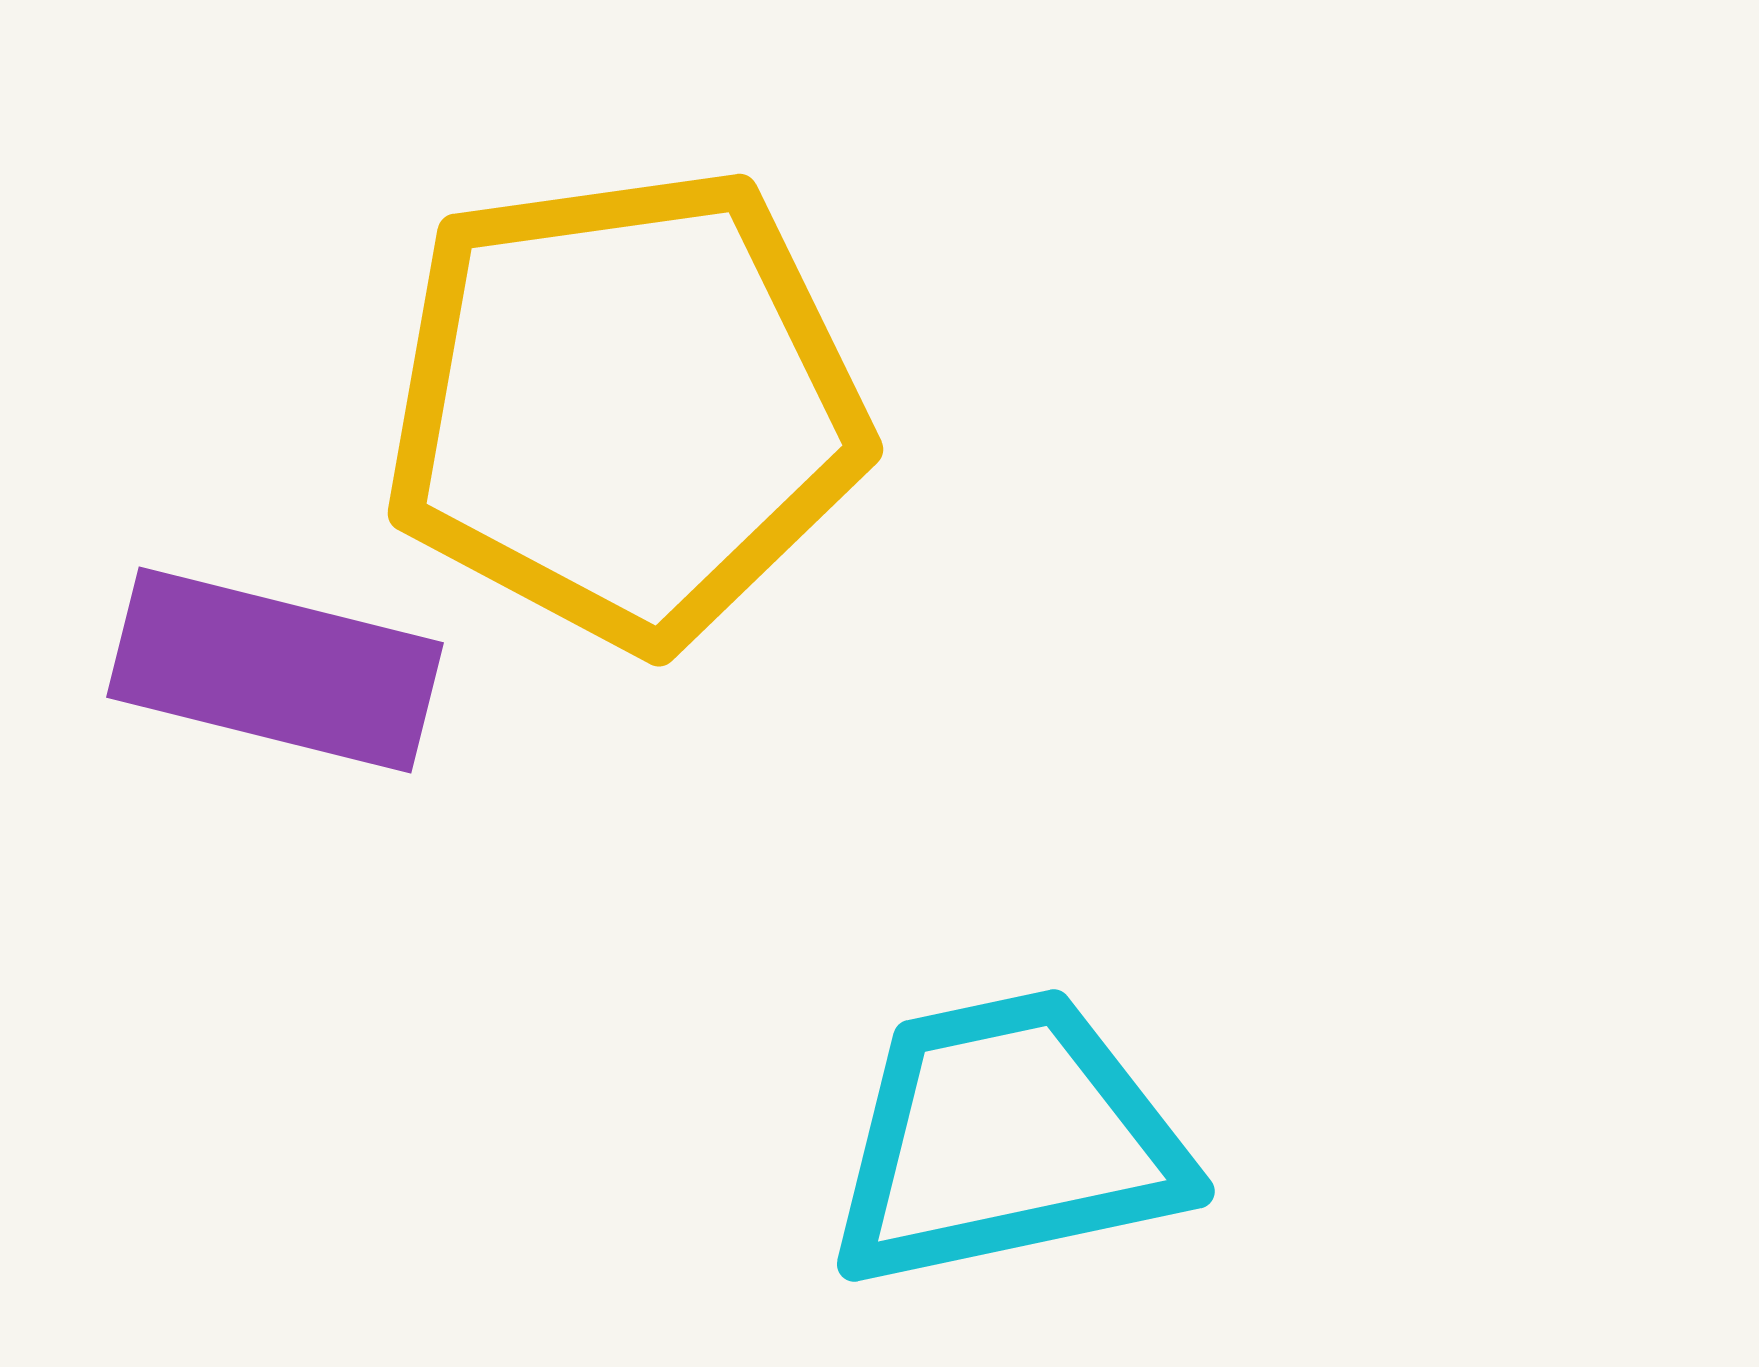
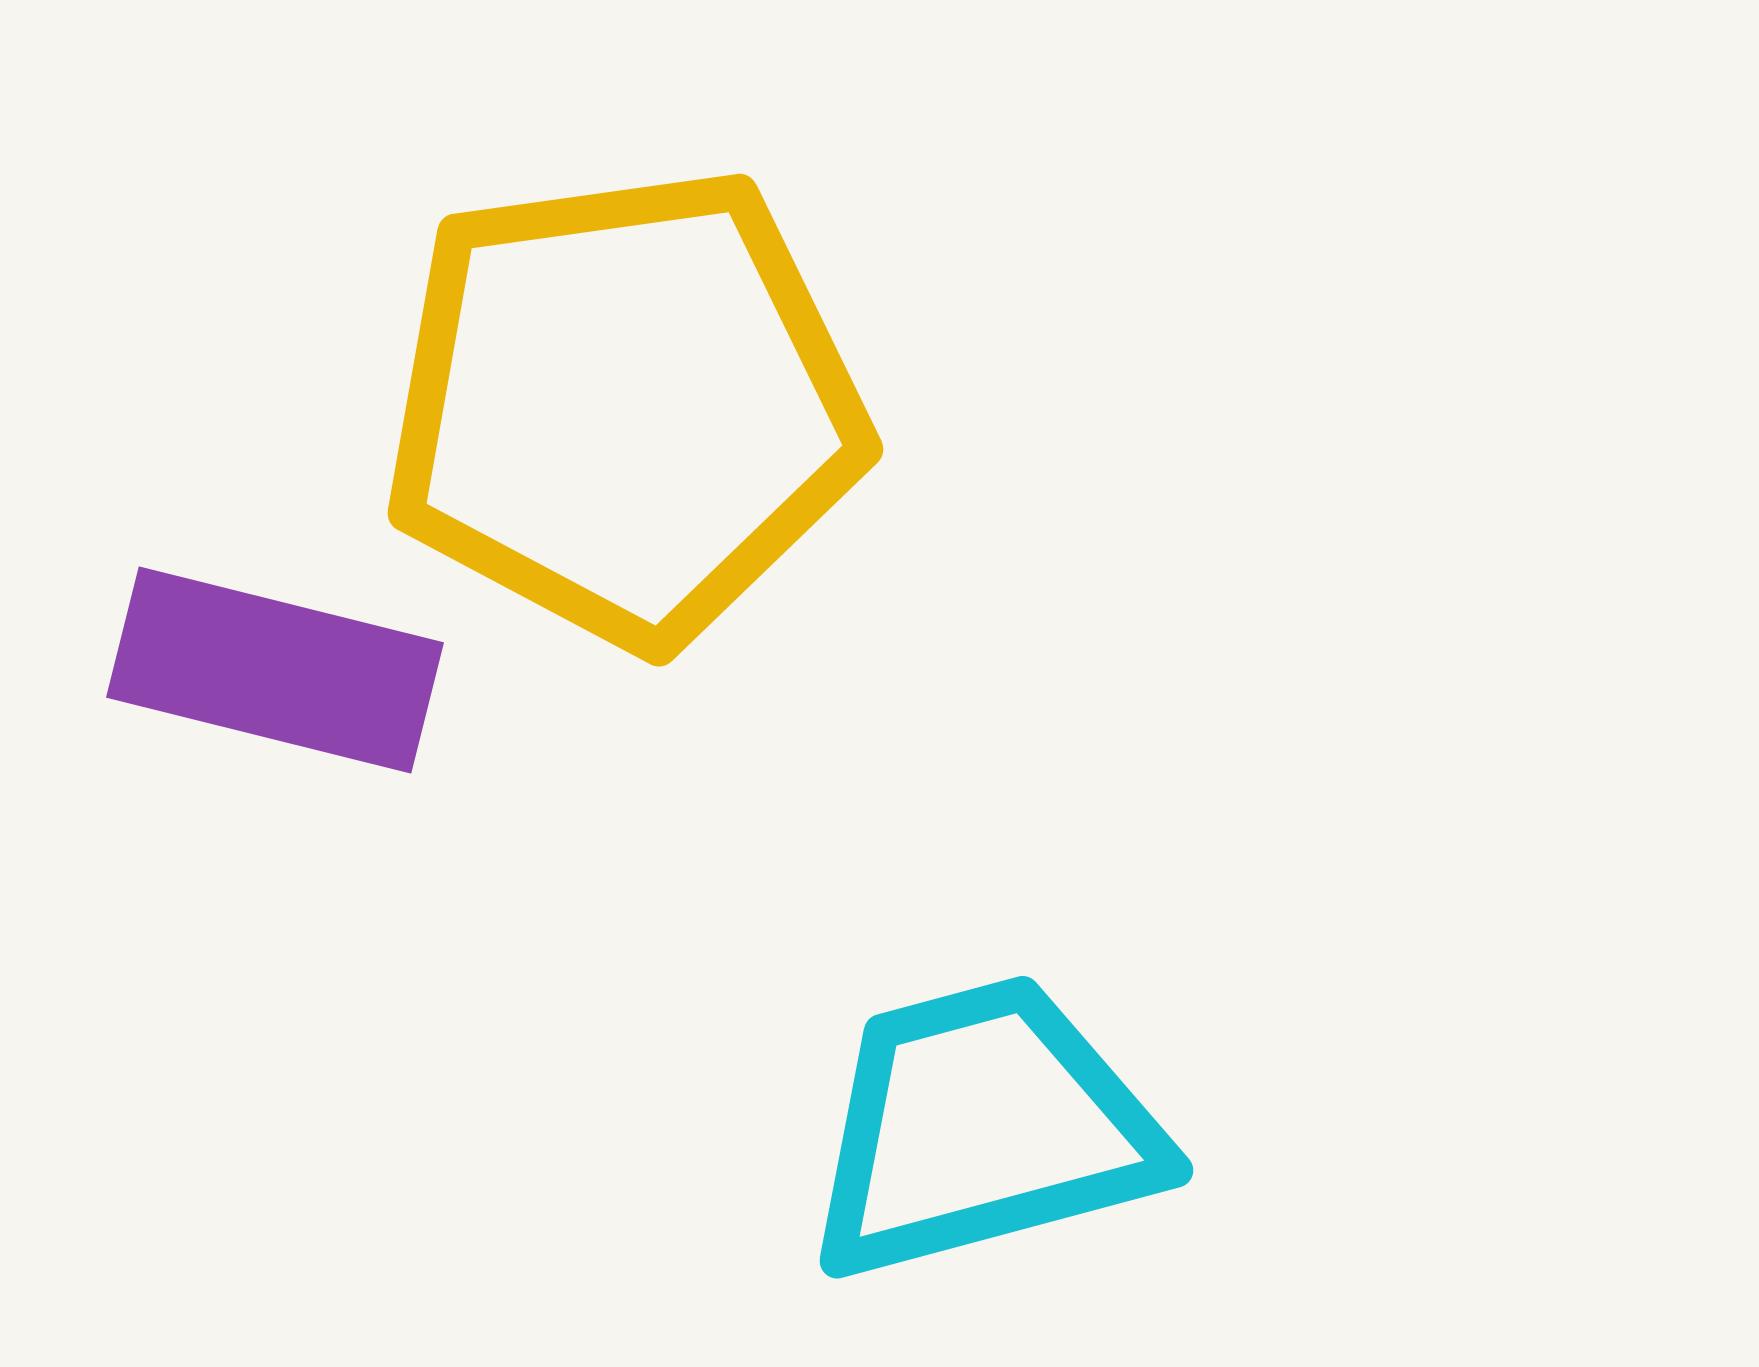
cyan trapezoid: moved 24 px left, 11 px up; rotated 3 degrees counterclockwise
